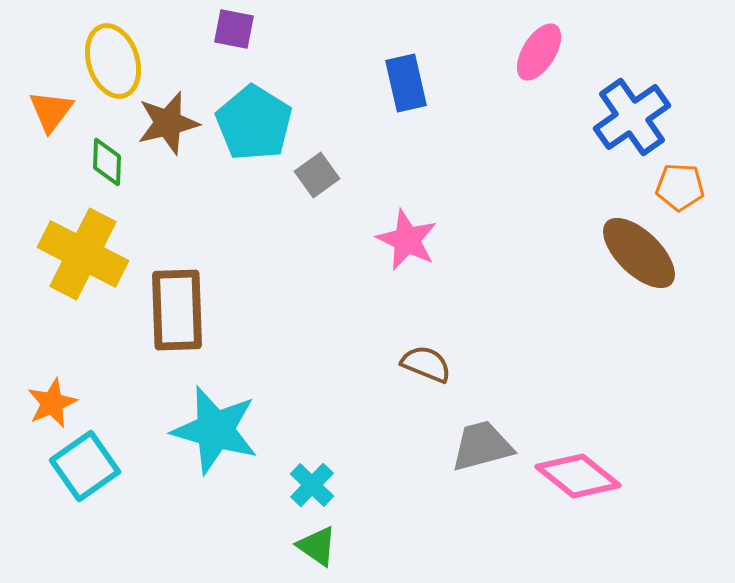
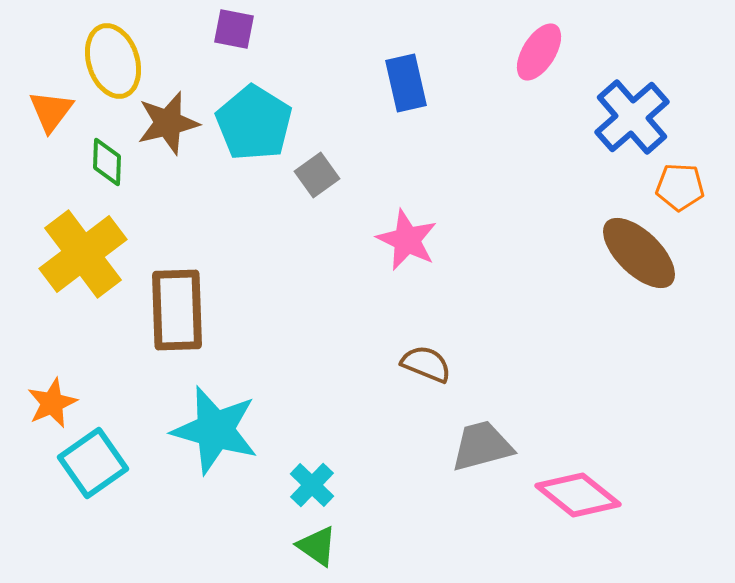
blue cross: rotated 6 degrees counterclockwise
yellow cross: rotated 26 degrees clockwise
cyan square: moved 8 px right, 3 px up
pink diamond: moved 19 px down
